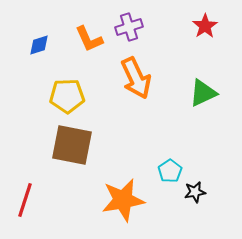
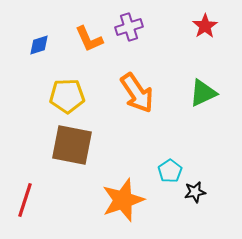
orange arrow: moved 1 px right, 15 px down; rotated 9 degrees counterclockwise
orange star: rotated 9 degrees counterclockwise
